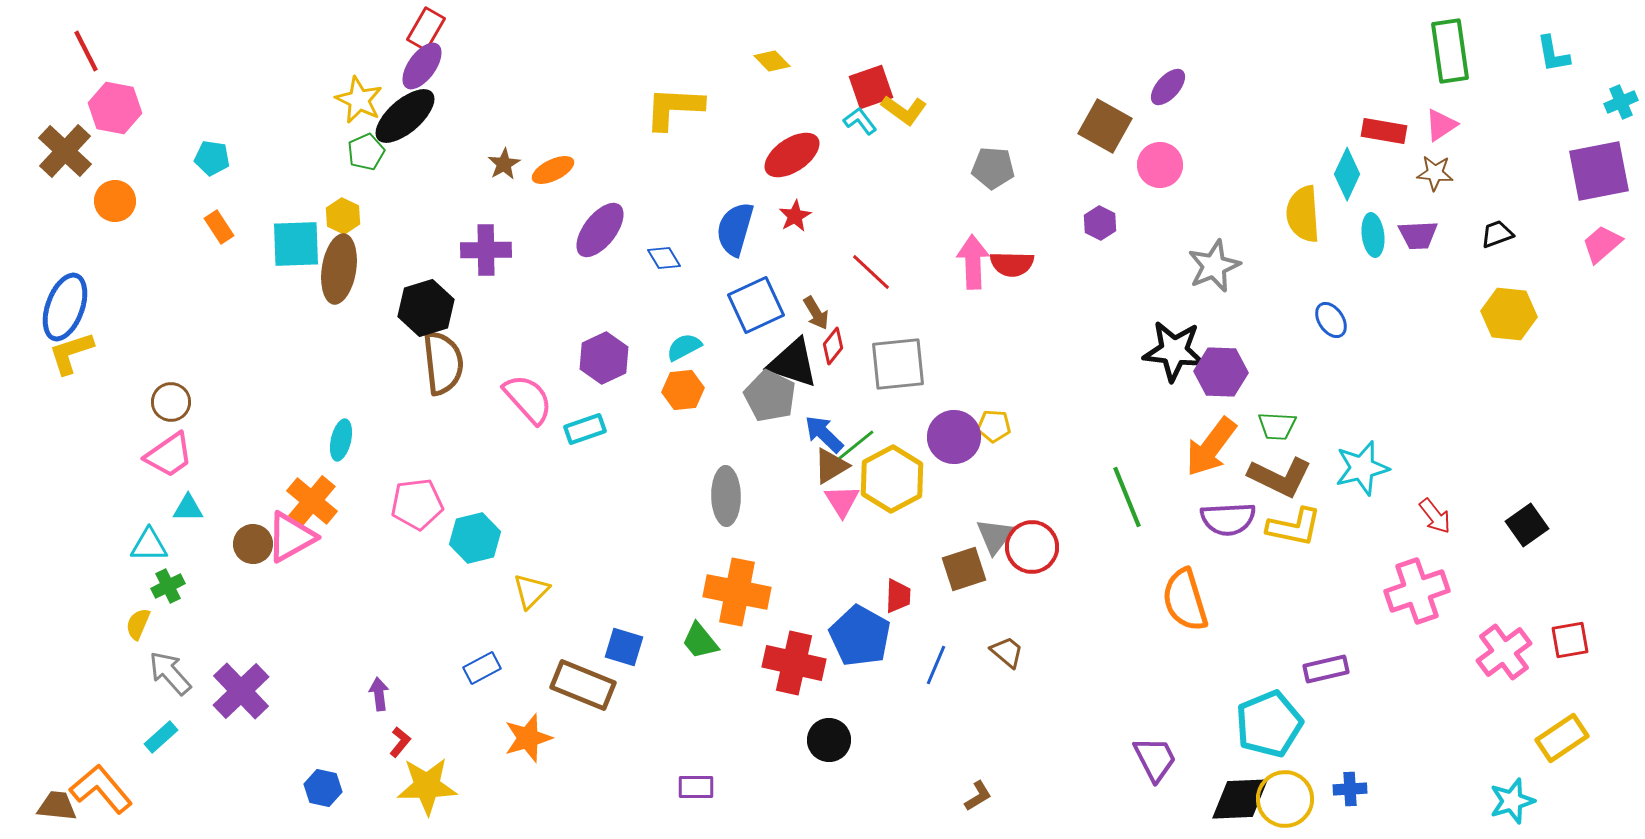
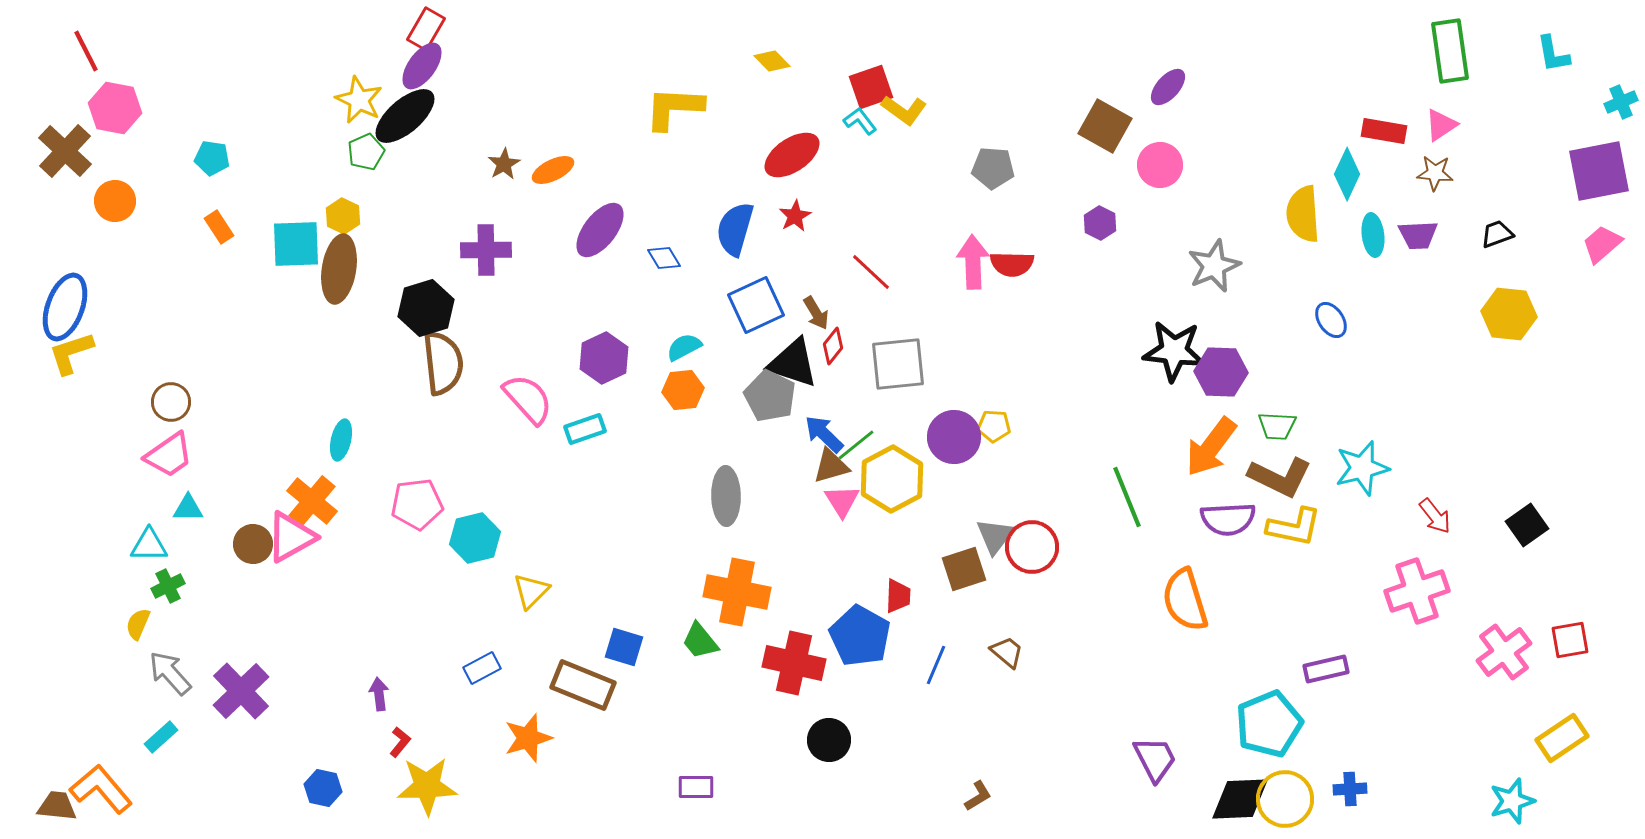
brown triangle at (831, 466): rotated 15 degrees clockwise
